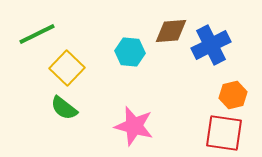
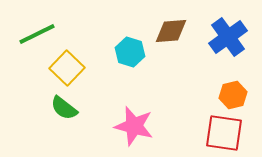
blue cross: moved 17 px right, 8 px up; rotated 9 degrees counterclockwise
cyan hexagon: rotated 12 degrees clockwise
